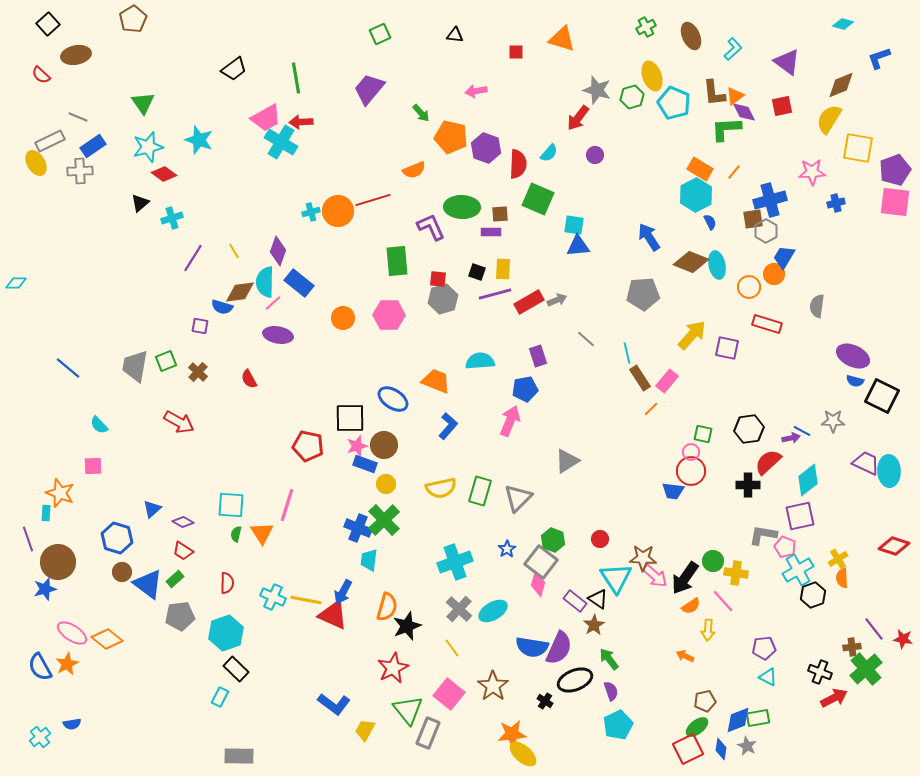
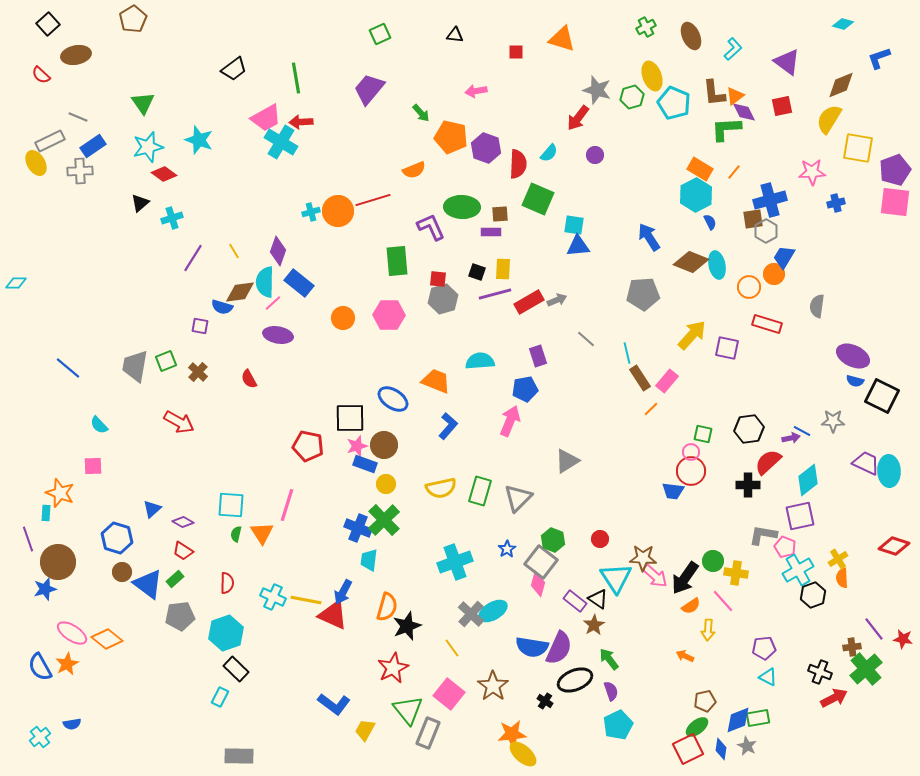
gray cross at (459, 609): moved 12 px right, 5 px down
